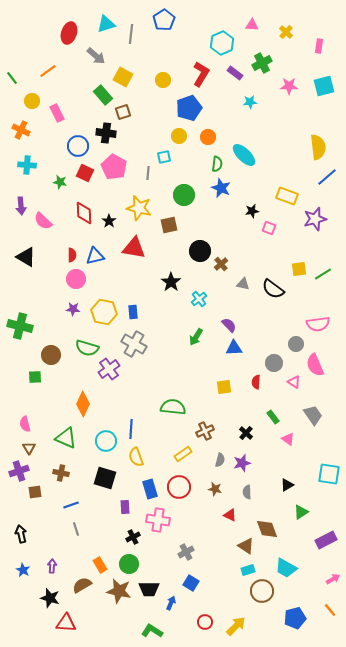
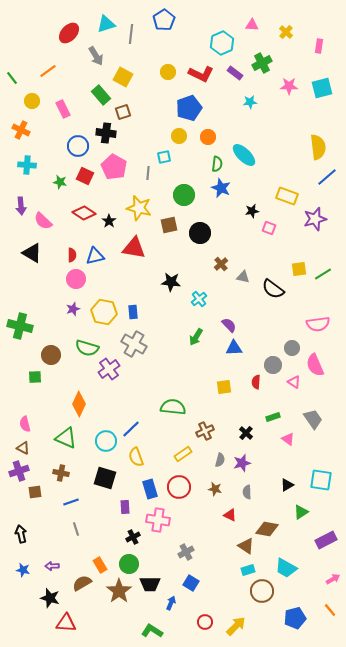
red ellipse at (69, 33): rotated 25 degrees clockwise
gray arrow at (96, 56): rotated 18 degrees clockwise
red L-shape at (201, 74): rotated 85 degrees clockwise
yellow circle at (163, 80): moved 5 px right, 8 px up
cyan square at (324, 86): moved 2 px left, 2 px down
green rectangle at (103, 95): moved 2 px left
pink rectangle at (57, 113): moved 6 px right, 4 px up
red square at (85, 173): moved 3 px down
red diamond at (84, 213): rotated 55 degrees counterclockwise
black circle at (200, 251): moved 18 px up
black triangle at (26, 257): moved 6 px right, 4 px up
black star at (171, 282): rotated 30 degrees counterclockwise
gray triangle at (243, 284): moved 7 px up
purple star at (73, 309): rotated 24 degrees counterclockwise
gray circle at (296, 344): moved 4 px left, 4 px down
gray circle at (274, 363): moved 1 px left, 2 px down
orange diamond at (83, 404): moved 4 px left
gray trapezoid at (313, 415): moved 4 px down
green rectangle at (273, 417): rotated 72 degrees counterclockwise
blue line at (131, 429): rotated 42 degrees clockwise
brown triangle at (29, 448): moved 6 px left; rotated 32 degrees counterclockwise
cyan square at (329, 474): moved 8 px left, 6 px down
blue line at (71, 505): moved 3 px up
brown diamond at (267, 529): rotated 60 degrees counterclockwise
purple arrow at (52, 566): rotated 96 degrees counterclockwise
blue star at (23, 570): rotated 16 degrees counterclockwise
brown semicircle at (82, 585): moved 2 px up
black trapezoid at (149, 589): moved 1 px right, 5 px up
brown star at (119, 591): rotated 25 degrees clockwise
